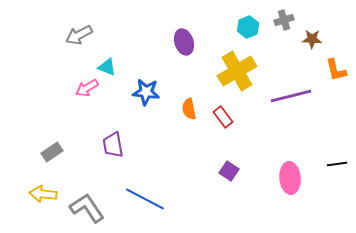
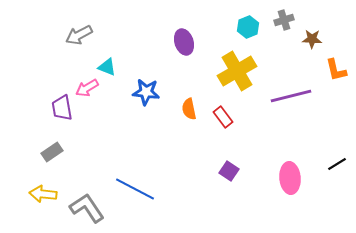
purple trapezoid: moved 51 px left, 37 px up
black line: rotated 24 degrees counterclockwise
blue line: moved 10 px left, 10 px up
